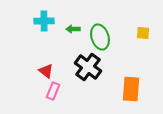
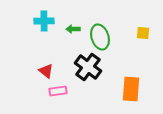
pink rectangle: moved 5 px right; rotated 60 degrees clockwise
